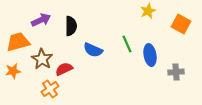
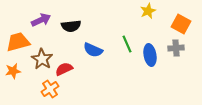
black semicircle: rotated 84 degrees clockwise
gray cross: moved 24 px up
